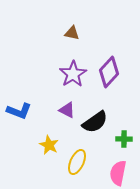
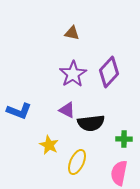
black semicircle: moved 4 px left, 1 px down; rotated 28 degrees clockwise
pink semicircle: moved 1 px right
